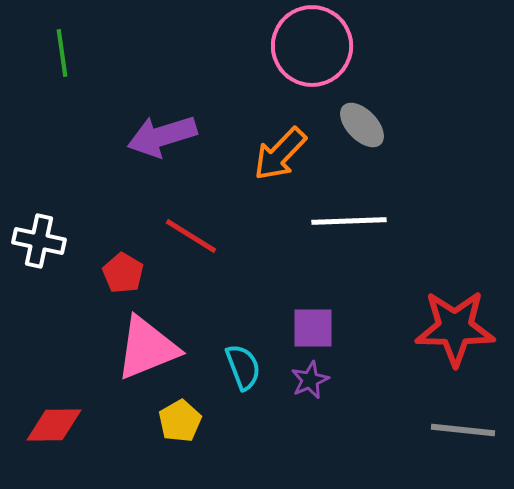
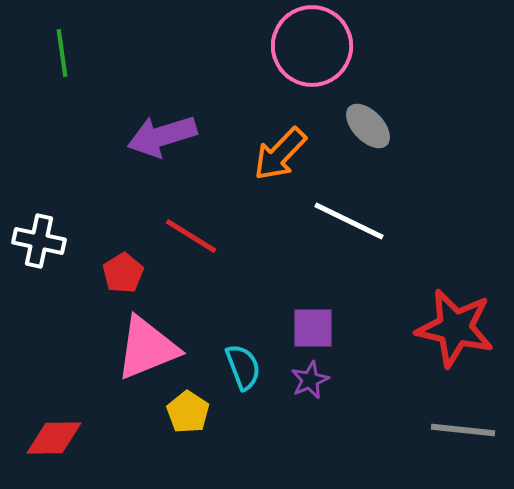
gray ellipse: moved 6 px right, 1 px down
white line: rotated 28 degrees clockwise
red pentagon: rotated 9 degrees clockwise
red star: rotated 12 degrees clockwise
yellow pentagon: moved 8 px right, 9 px up; rotated 9 degrees counterclockwise
red diamond: moved 13 px down
